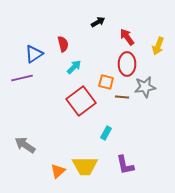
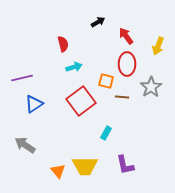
red arrow: moved 1 px left, 1 px up
blue triangle: moved 50 px down
cyan arrow: rotated 28 degrees clockwise
orange square: moved 1 px up
gray star: moved 6 px right; rotated 25 degrees counterclockwise
orange triangle: rotated 28 degrees counterclockwise
